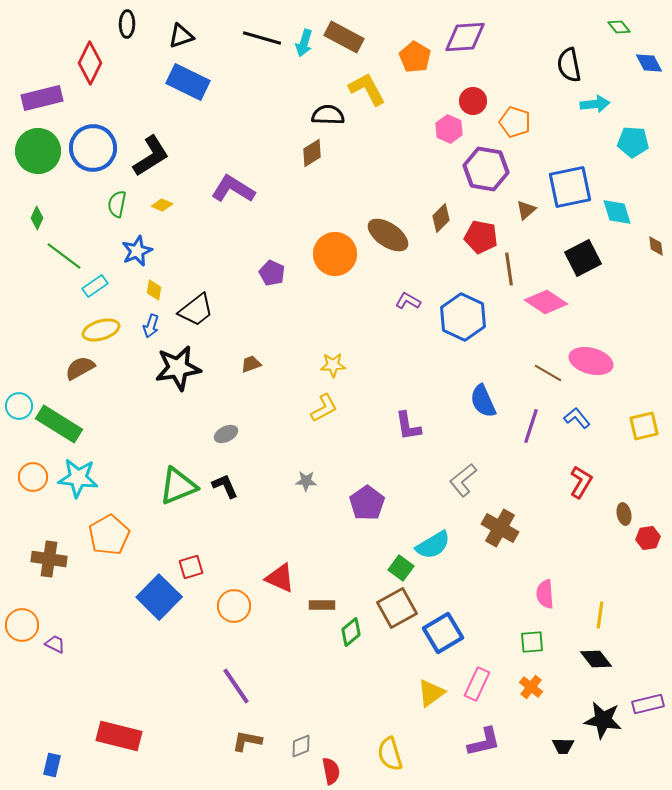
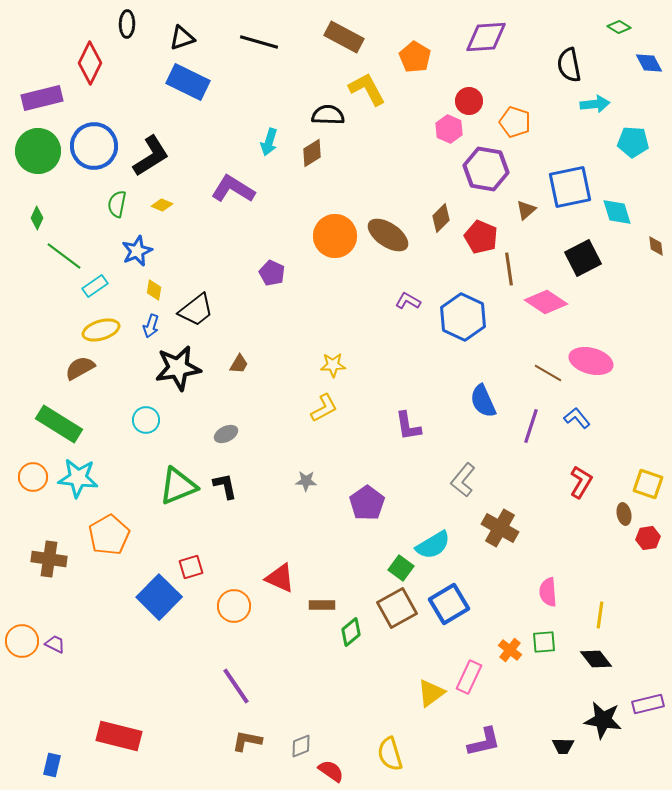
green diamond at (619, 27): rotated 20 degrees counterclockwise
black triangle at (181, 36): moved 1 px right, 2 px down
purple diamond at (465, 37): moved 21 px right
black line at (262, 38): moved 3 px left, 4 px down
cyan arrow at (304, 43): moved 35 px left, 99 px down
red circle at (473, 101): moved 4 px left
blue circle at (93, 148): moved 1 px right, 2 px up
red pentagon at (481, 237): rotated 12 degrees clockwise
orange circle at (335, 254): moved 18 px up
brown trapezoid at (251, 364): moved 12 px left; rotated 140 degrees clockwise
cyan circle at (19, 406): moved 127 px right, 14 px down
yellow square at (644, 426): moved 4 px right, 58 px down; rotated 32 degrees clockwise
gray L-shape at (463, 480): rotated 12 degrees counterclockwise
black L-shape at (225, 486): rotated 12 degrees clockwise
pink semicircle at (545, 594): moved 3 px right, 2 px up
orange circle at (22, 625): moved 16 px down
blue square at (443, 633): moved 6 px right, 29 px up
green square at (532, 642): moved 12 px right
pink rectangle at (477, 684): moved 8 px left, 7 px up
orange cross at (531, 687): moved 21 px left, 37 px up
red semicircle at (331, 771): rotated 44 degrees counterclockwise
